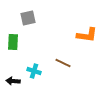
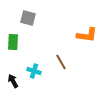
gray square: rotated 28 degrees clockwise
brown line: moved 2 px left, 1 px up; rotated 35 degrees clockwise
black arrow: rotated 56 degrees clockwise
